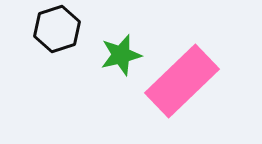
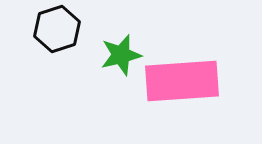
pink rectangle: rotated 40 degrees clockwise
